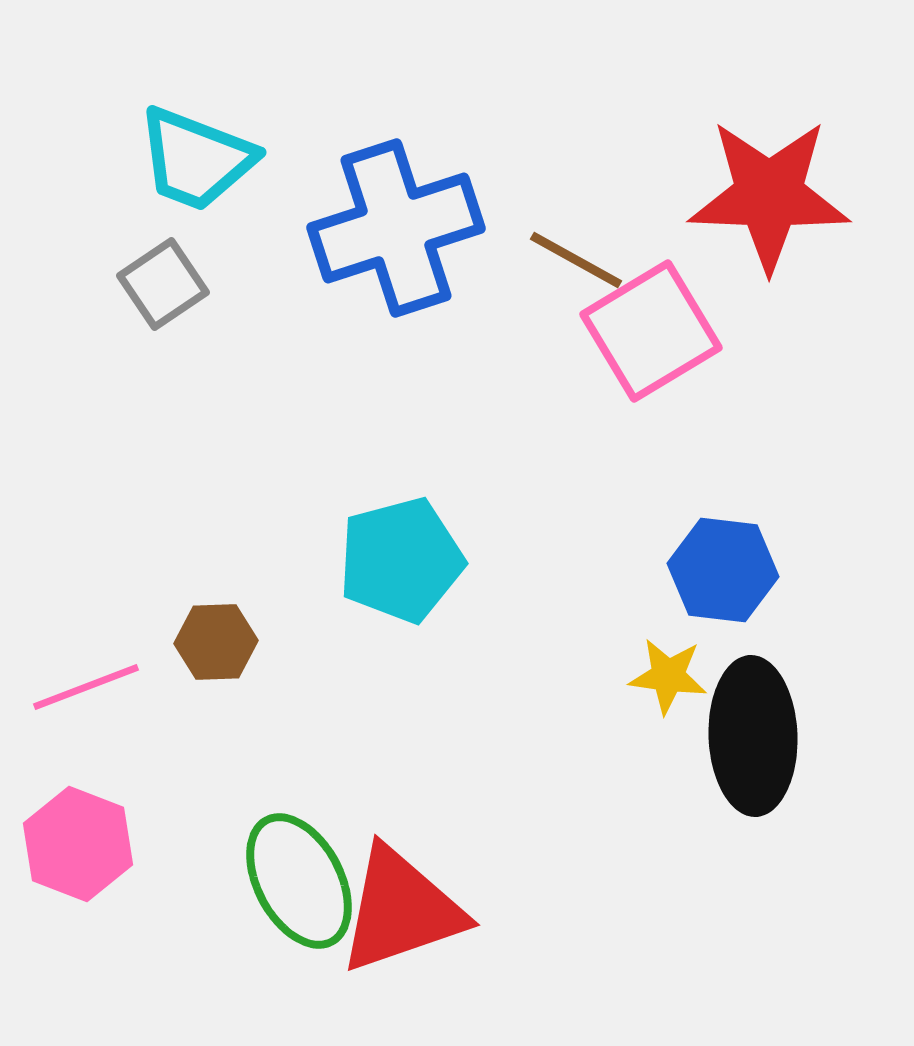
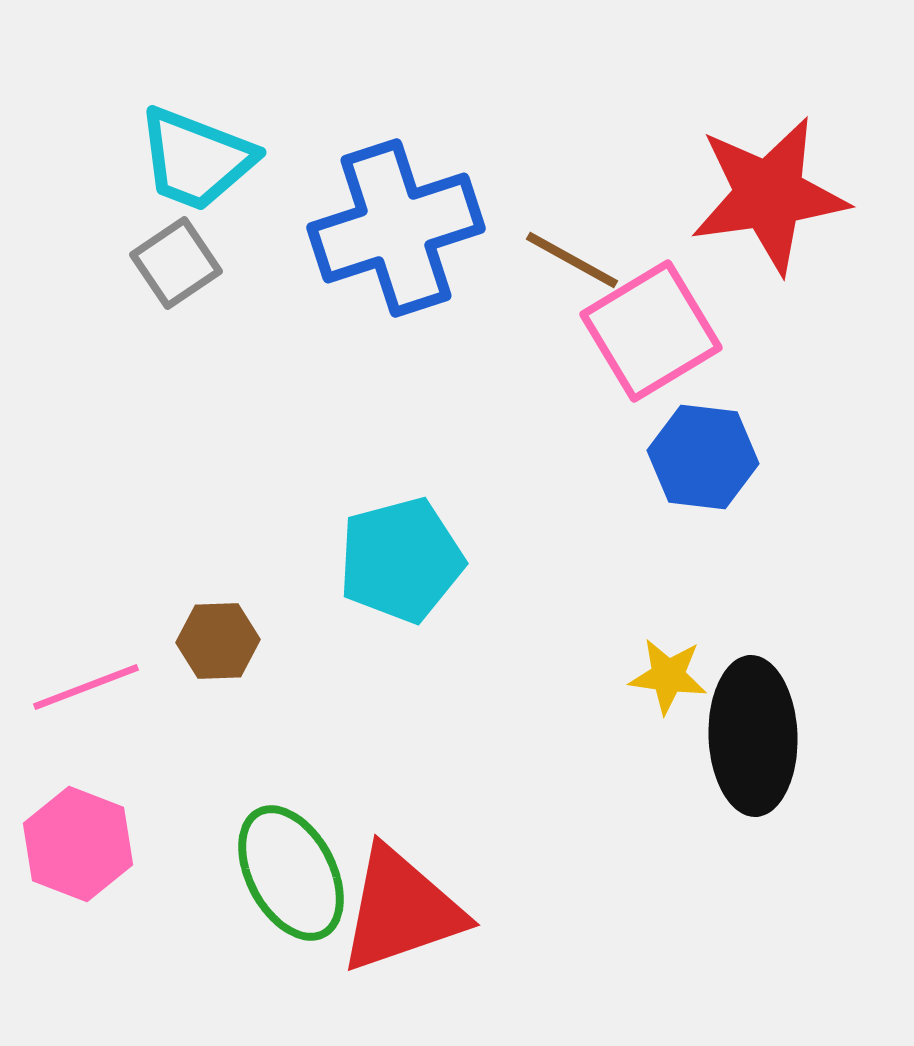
red star: rotated 10 degrees counterclockwise
brown line: moved 4 px left
gray square: moved 13 px right, 21 px up
blue hexagon: moved 20 px left, 113 px up
brown hexagon: moved 2 px right, 1 px up
green ellipse: moved 8 px left, 8 px up
